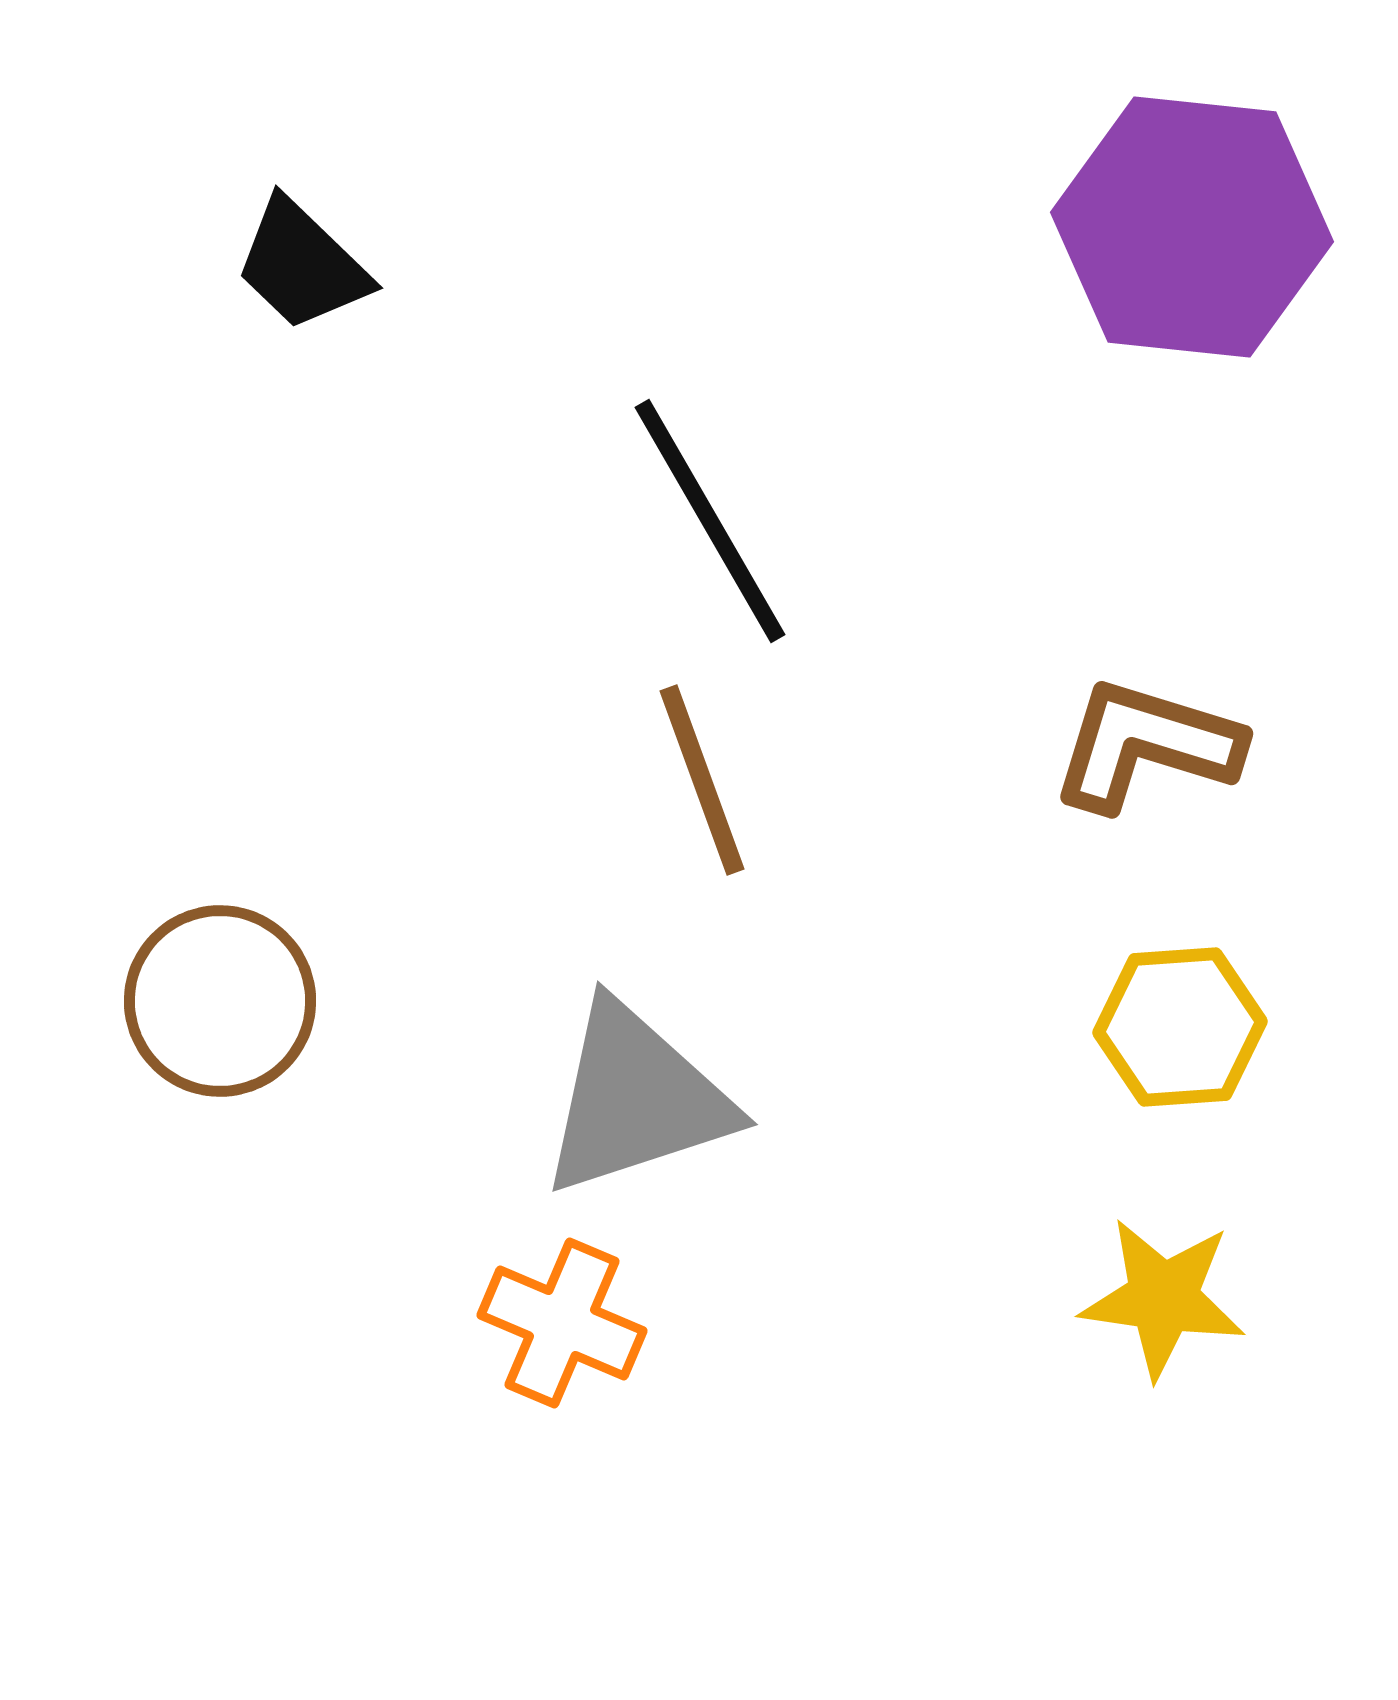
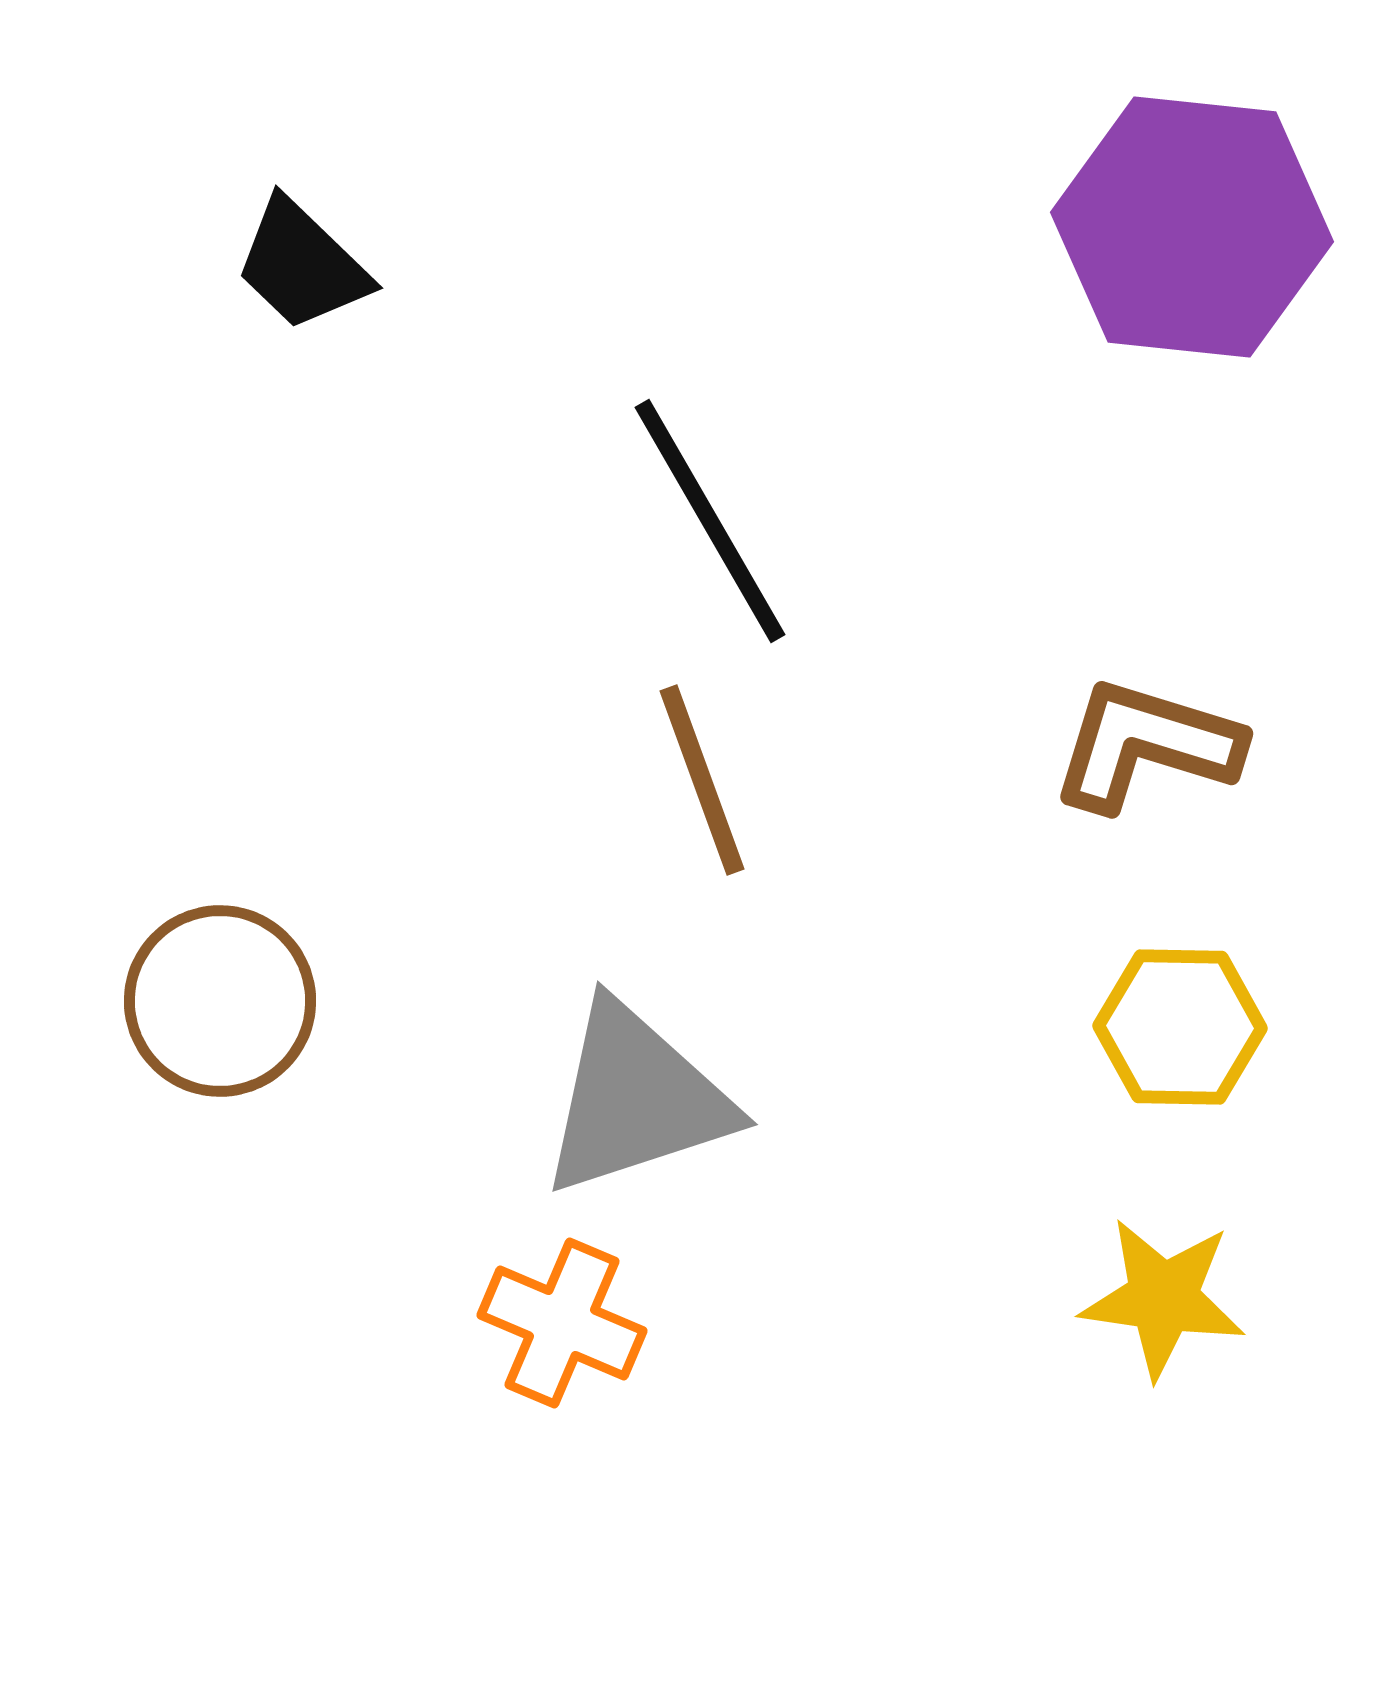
yellow hexagon: rotated 5 degrees clockwise
